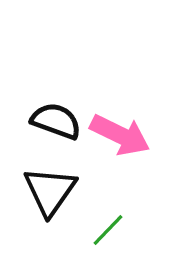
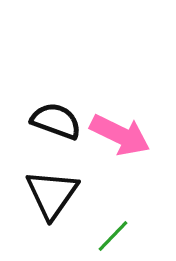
black triangle: moved 2 px right, 3 px down
green line: moved 5 px right, 6 px down
